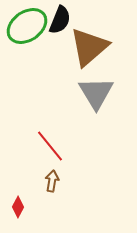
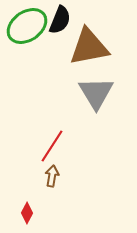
brown triangle: rotated 30 degrees clockwise
red line: moved 2 px right; rotated 72 degrees clockwise
brown arrow: moved 5 px up
red diamond: moved 9 px right, 6 px down
